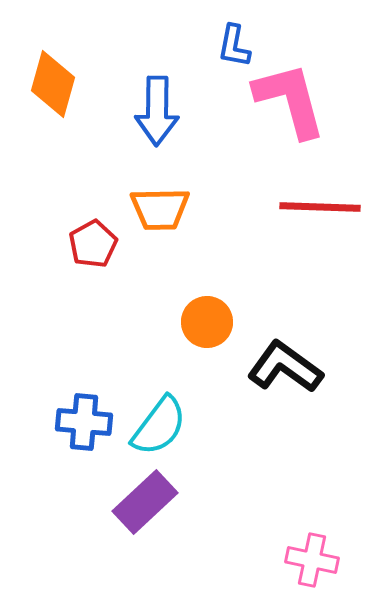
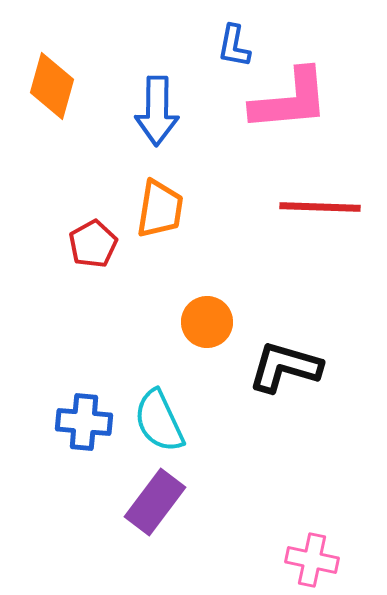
orange diamond: moved 1 px left, 2 px down
pink L-shape: rotated 100 degrees clockwise
orange trapezoid: rotated 80 degrees counterclockwise
black L-shape: rotated 20 degrees counterclockwise
cyan semicircle: moved 5 px up; rotated 118 degrees clockwise
purple rectangle: moved 10 px right; rotated 10 degrees counterclockwise
